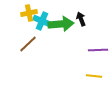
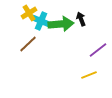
yellow cross: rotated 21 degrees counterclockwise
cyan cross: moved 1 px left
purple line: rotated 36 degrees counterclockwise
yellow line: moved 5 px left, 1 px up; rotated 28 degrees counterclockwise
